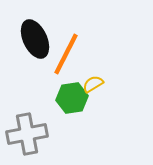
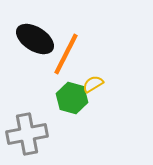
black ellipse: rotated 33 degrees counterclockwise
green hexagon: rotated 24 degrees clockwise
